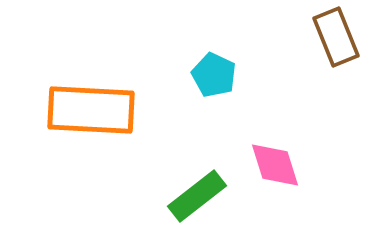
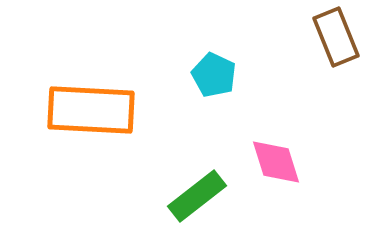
pink diamond: moved 1 px right, 3 px up
